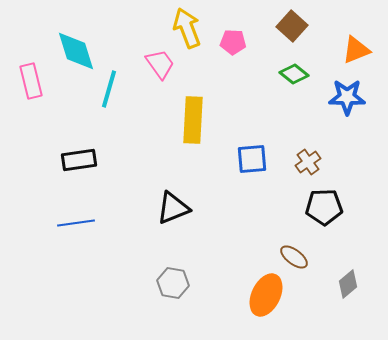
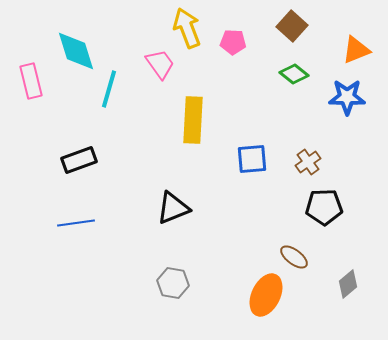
black rectangle: rotated 12 degrees counterclockwise
